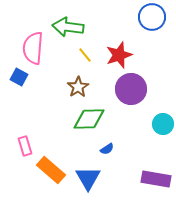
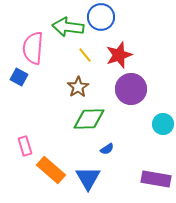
blue circle: moved 51 px left
